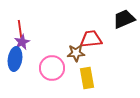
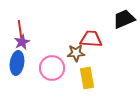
red trapezoid: rotated 10 degrees clockwise
blue ellipse: moved 2 px right, 4 px down
